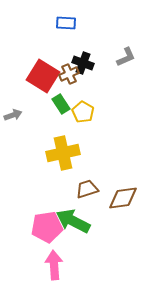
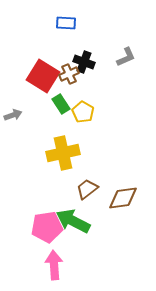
black cross: moved 1 px right, 1 px up
brown trapezoid: rotated 20 degrees counterclockwise
